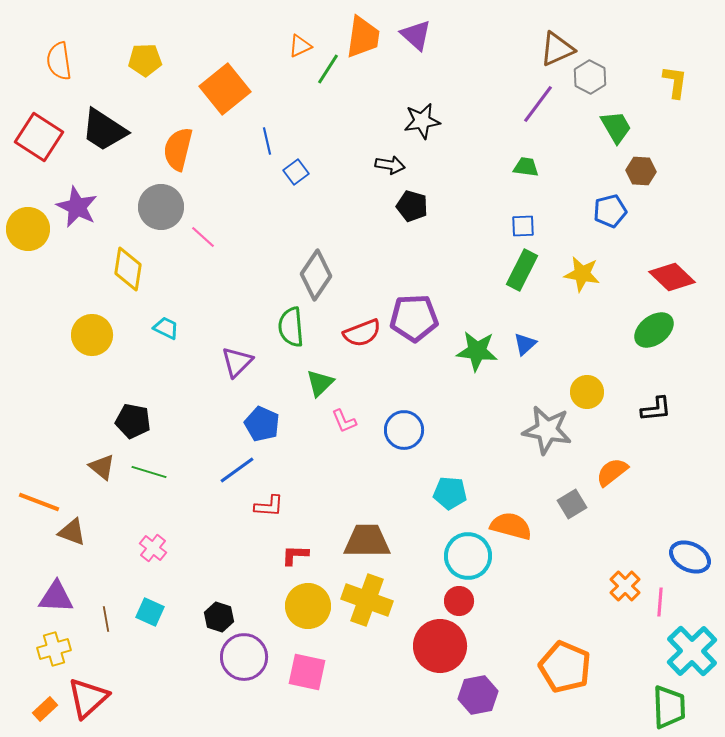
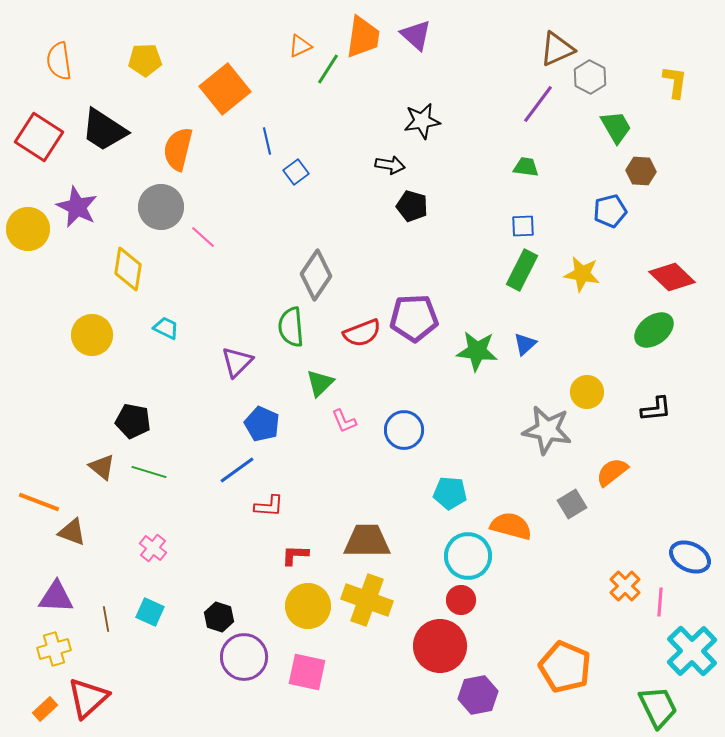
red circle at (459, 601): moved 2 px right, 1 px up
green trapezoid at (669, 707): moved 11 px left; rotated 24 degrees counterclockwise
